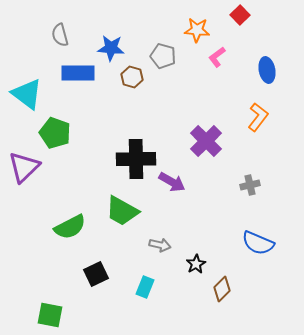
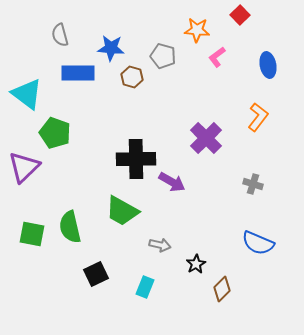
blue ellipse: moved 1 px right, 5 px up
purple cross: moved 3 px up
gray cross: moved 3 px right, 1 px up; rotated 30 degrees clockwise
green semicircle: rotated 104 degrees clockwise
green square: moved 18 px left, 81 px up
